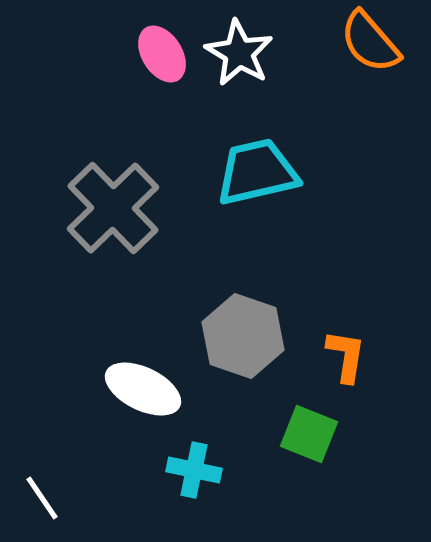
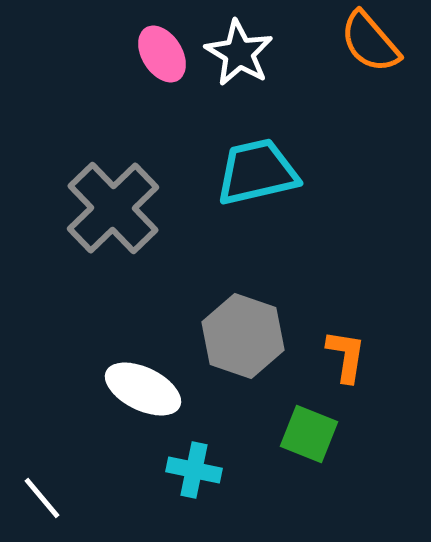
white line: rotated 6 degrees counterclockwise
